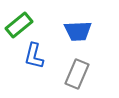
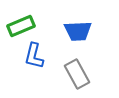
green rectangle: moved 2 px right, 1 px down; rotated 16 degrees clockwise
gray rectangle: rotated 52 degrees counterclockwise
